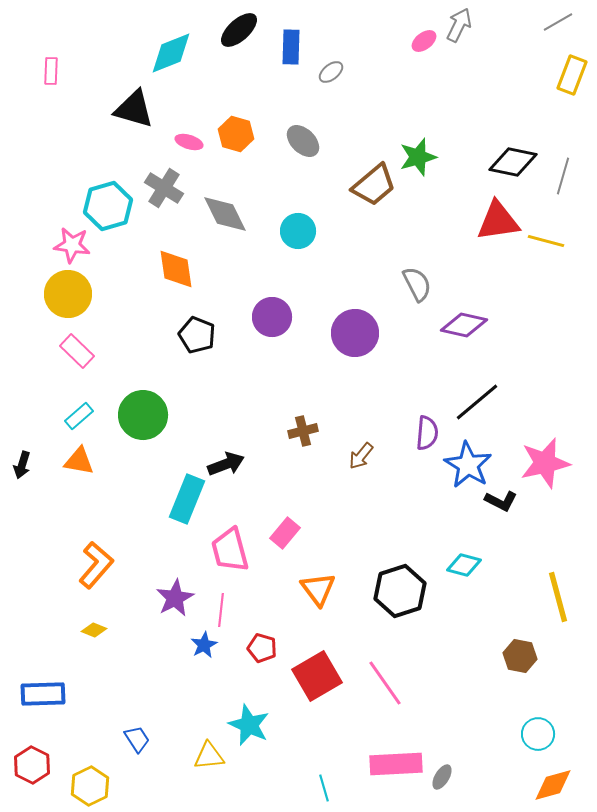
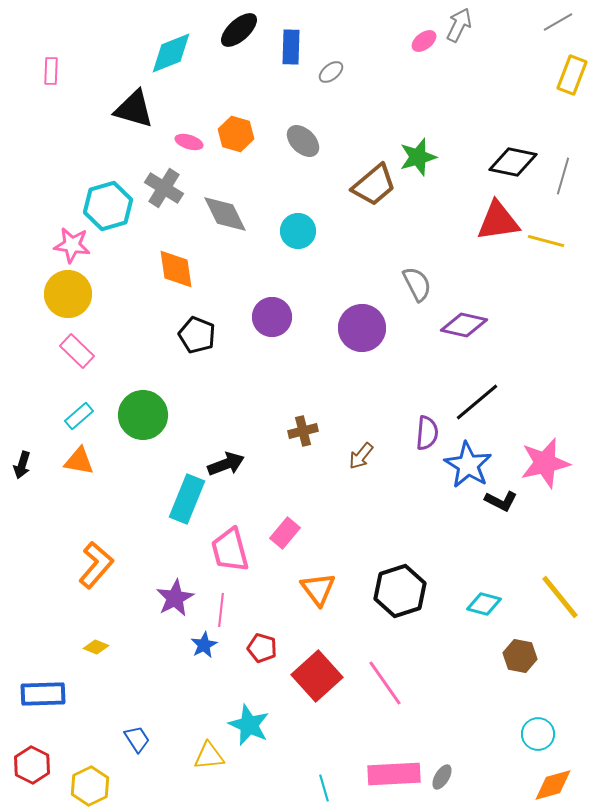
purple circle at (355, 333): moved 7 px right, 5 px up
cyan diamond at (464, 565): moved 20 px right, 39 px down
yellow line at (558, 597): moved 2 px right; rotated 24 degrees counterclockwise
yellow diamond at (94, 630): moved 2 px right, 17 px down
red square at (317, 676): rotated 12 degrees counterclockwise
pink rectangle at (396, 764): moved 2 px left, 10 px down
